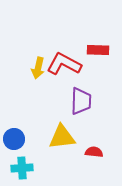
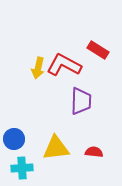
red rectangle: rotated 30 degrees clockwise
red L-shape: moved 1 px down
yellow triangle: moved 6 px left, 11 px down
